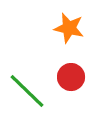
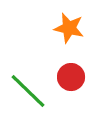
green line: moved 1 px right
